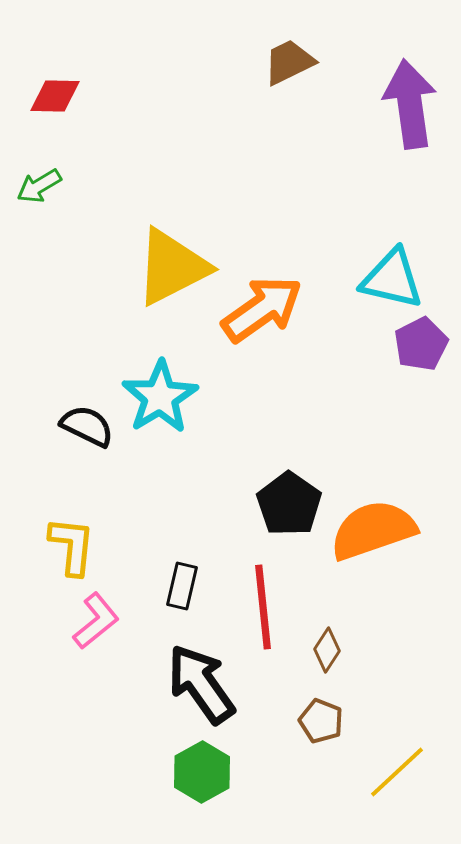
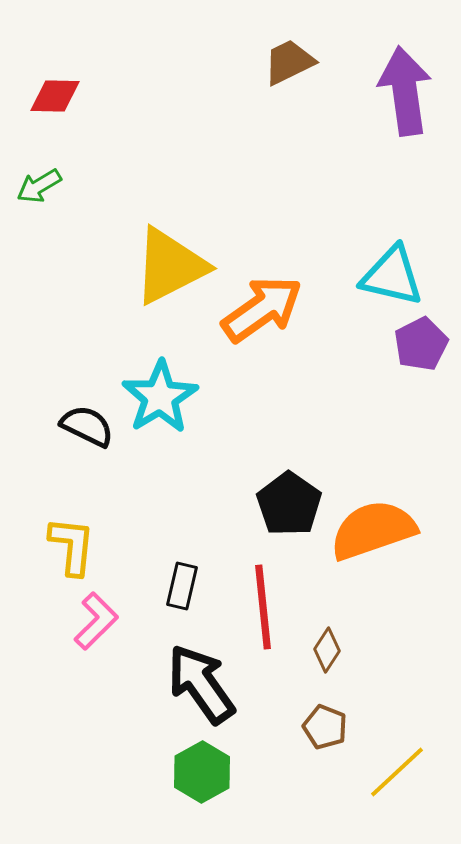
purple arrow: moved 5 px left, 13 px up
yellow triangle: moved 2 px left, 1 px up
cyan triangle: moved 3 px up
pink L-shape: rotated 6 degrees counterclockwise
brown pentagon: moved 4 px right, 6 px down
